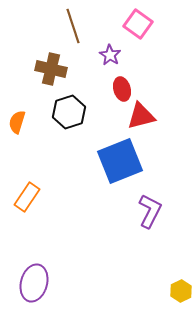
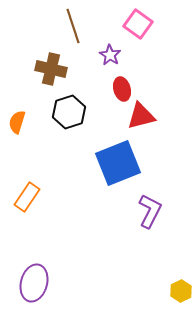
blue square: moved 2 px left, 2 px down
